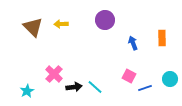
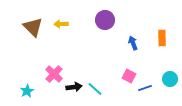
cyan line: moved 2 px down
